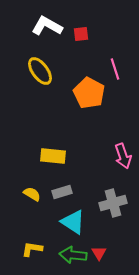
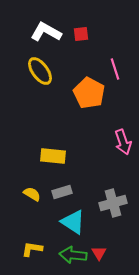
white L-shape: moved 1 px left, 6 px down
pink arrow: moved 14 px up
